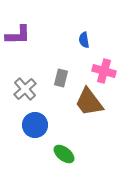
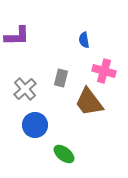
purple L-shape: moved 1 px left, 1 px down
